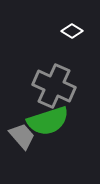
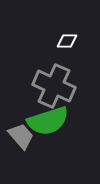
white diamond: moved 5 px left, 10 px down; rotated 30 degrees counterclockwise
gray trapezoid: moved 1 px left
